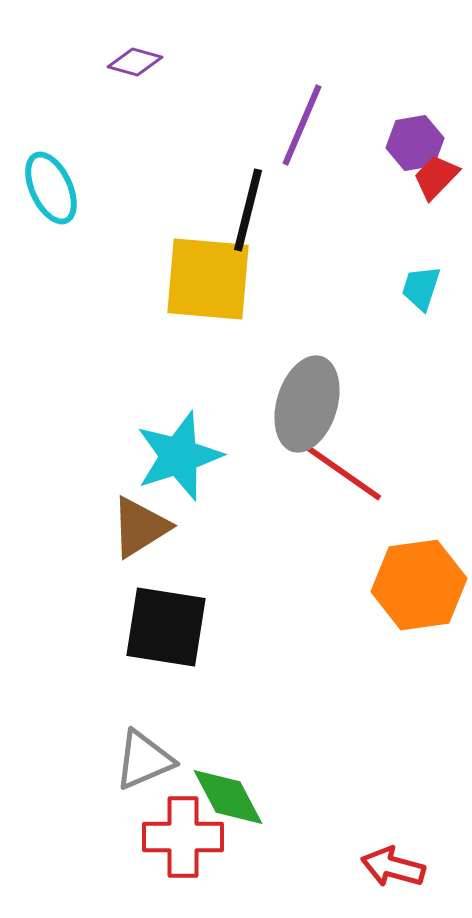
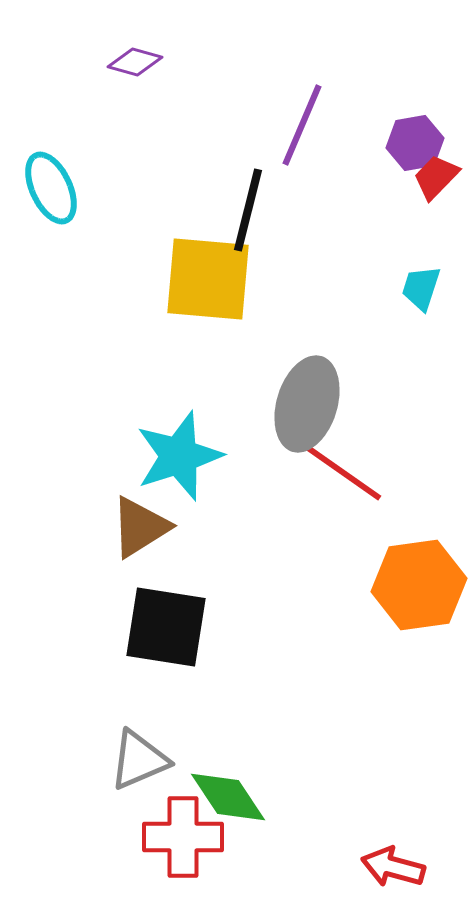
gray triangle: moved 5 px left
green diamond: rotated 6 degrees counterclockwise
